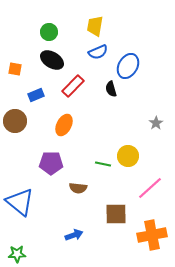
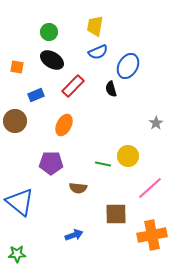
orange square: moved 2 px right, 2 px up
